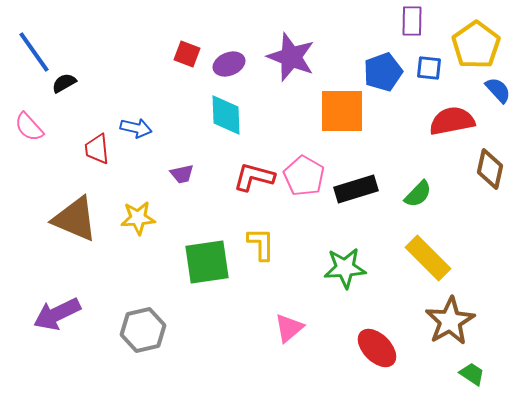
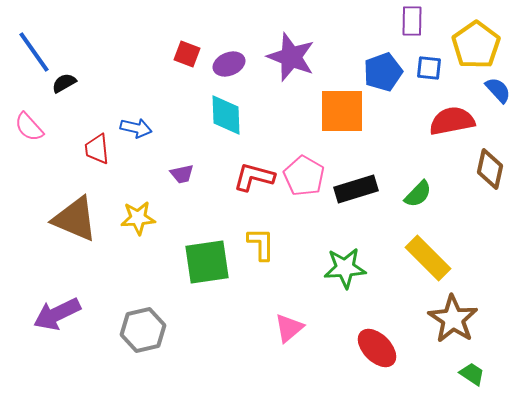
brown star: moved 3 px right, 2 px up; rotated 9 degrees counterclockwise
